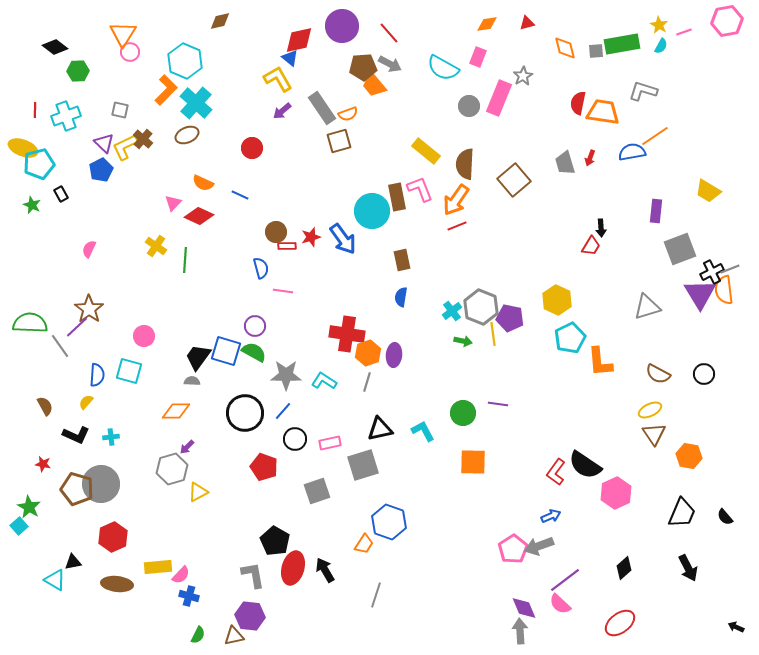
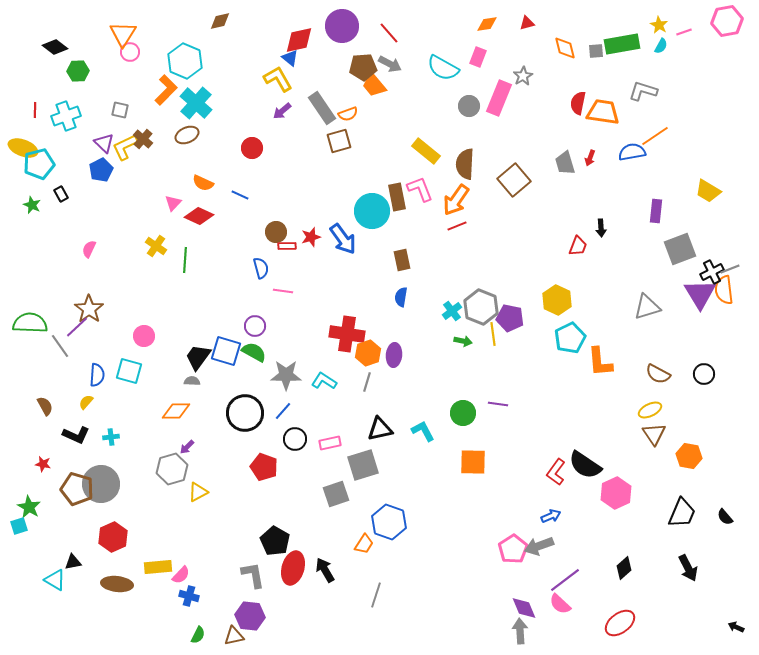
red trapezoid at (591, 246): moved 13 px left; rotated 10 degrees counterclockwise
gray square at (317, 491): moved 19 px right, 3 px down
cyan square at (19, 526): rotated 24 degrees clockwise
